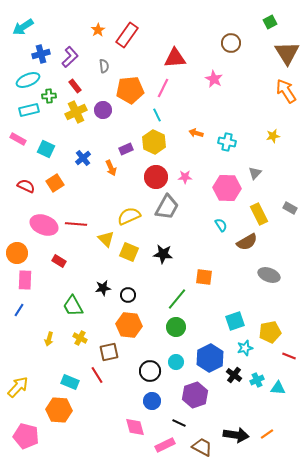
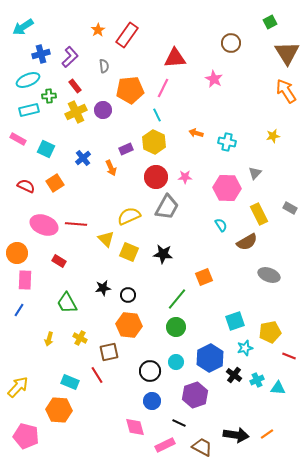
orange square at (204, 277): rotated 30 degrees counterclockwise
green trapezoid at (73, 306): moved 6 px left, 3 px up
